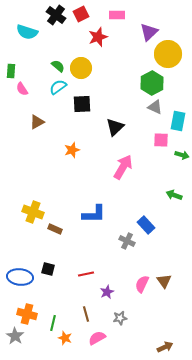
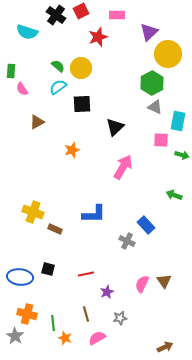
red square at (81, 14): moved 3 px up
green line at (53, 323): rotated 21 degrees counterclockwise
